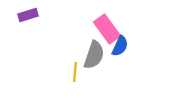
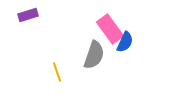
pink rectangle: moved 3 px right
blue semicircle: moved 5 px right, 4 px up
yellow line: moved 18 px left; rotated 24 degrees counterclockwise
